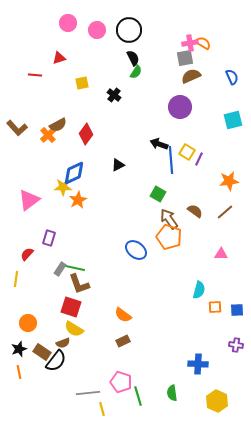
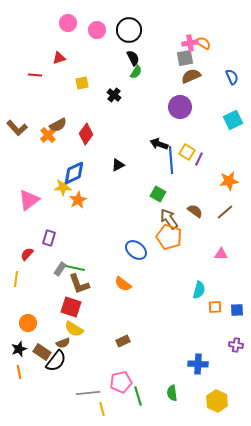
cyan square at (233, 120): rotated 12 degrees counterclockwise
orange semicircle at (123, 315): moved 31 px up
pink pentagon at (121, 382): rotated 30 degrees counterclockwise
